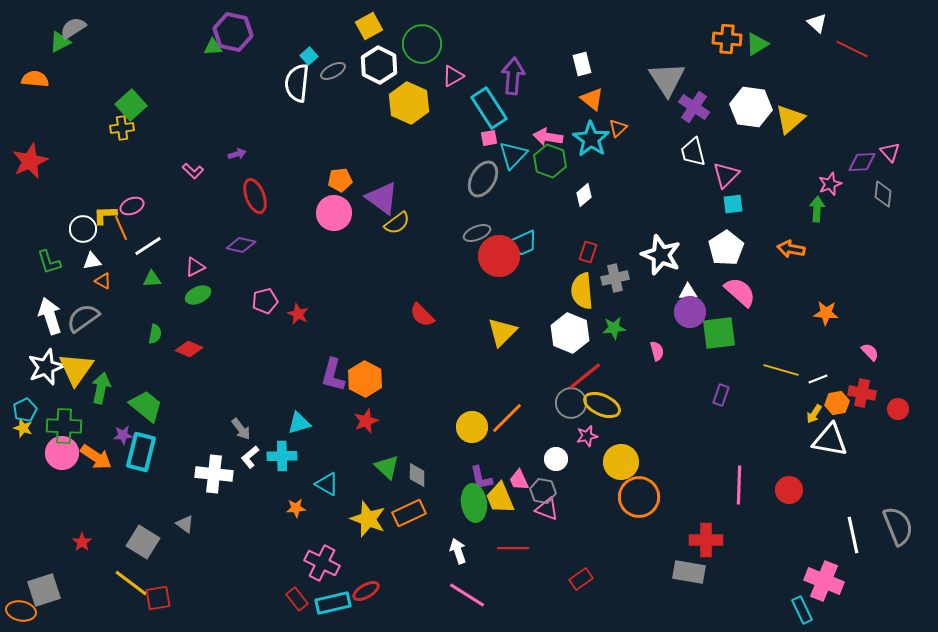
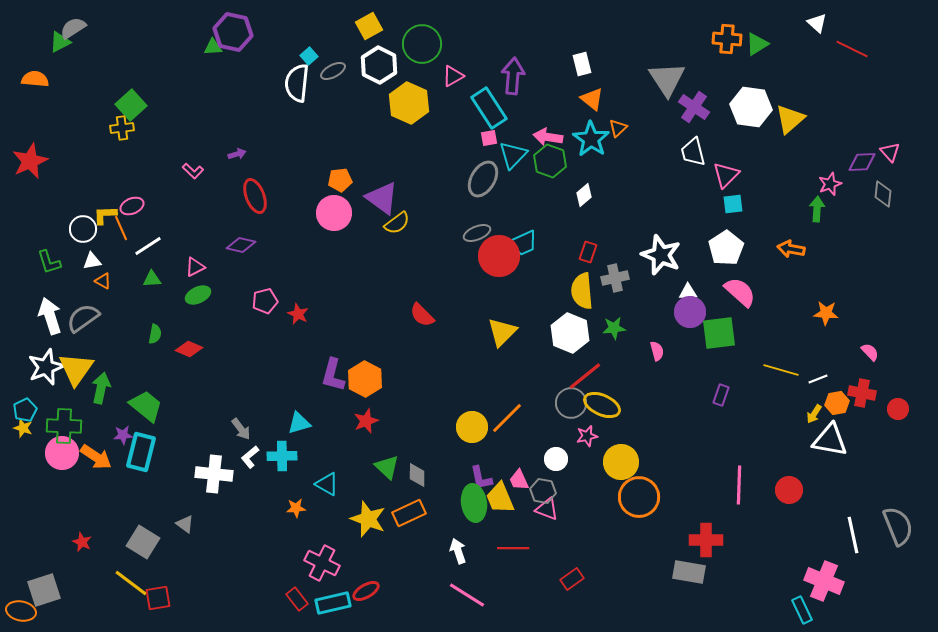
red star at (82, 542): rotated 12 degrees counterclockwise
red rectangle at (581, 579): moved 9 px left
